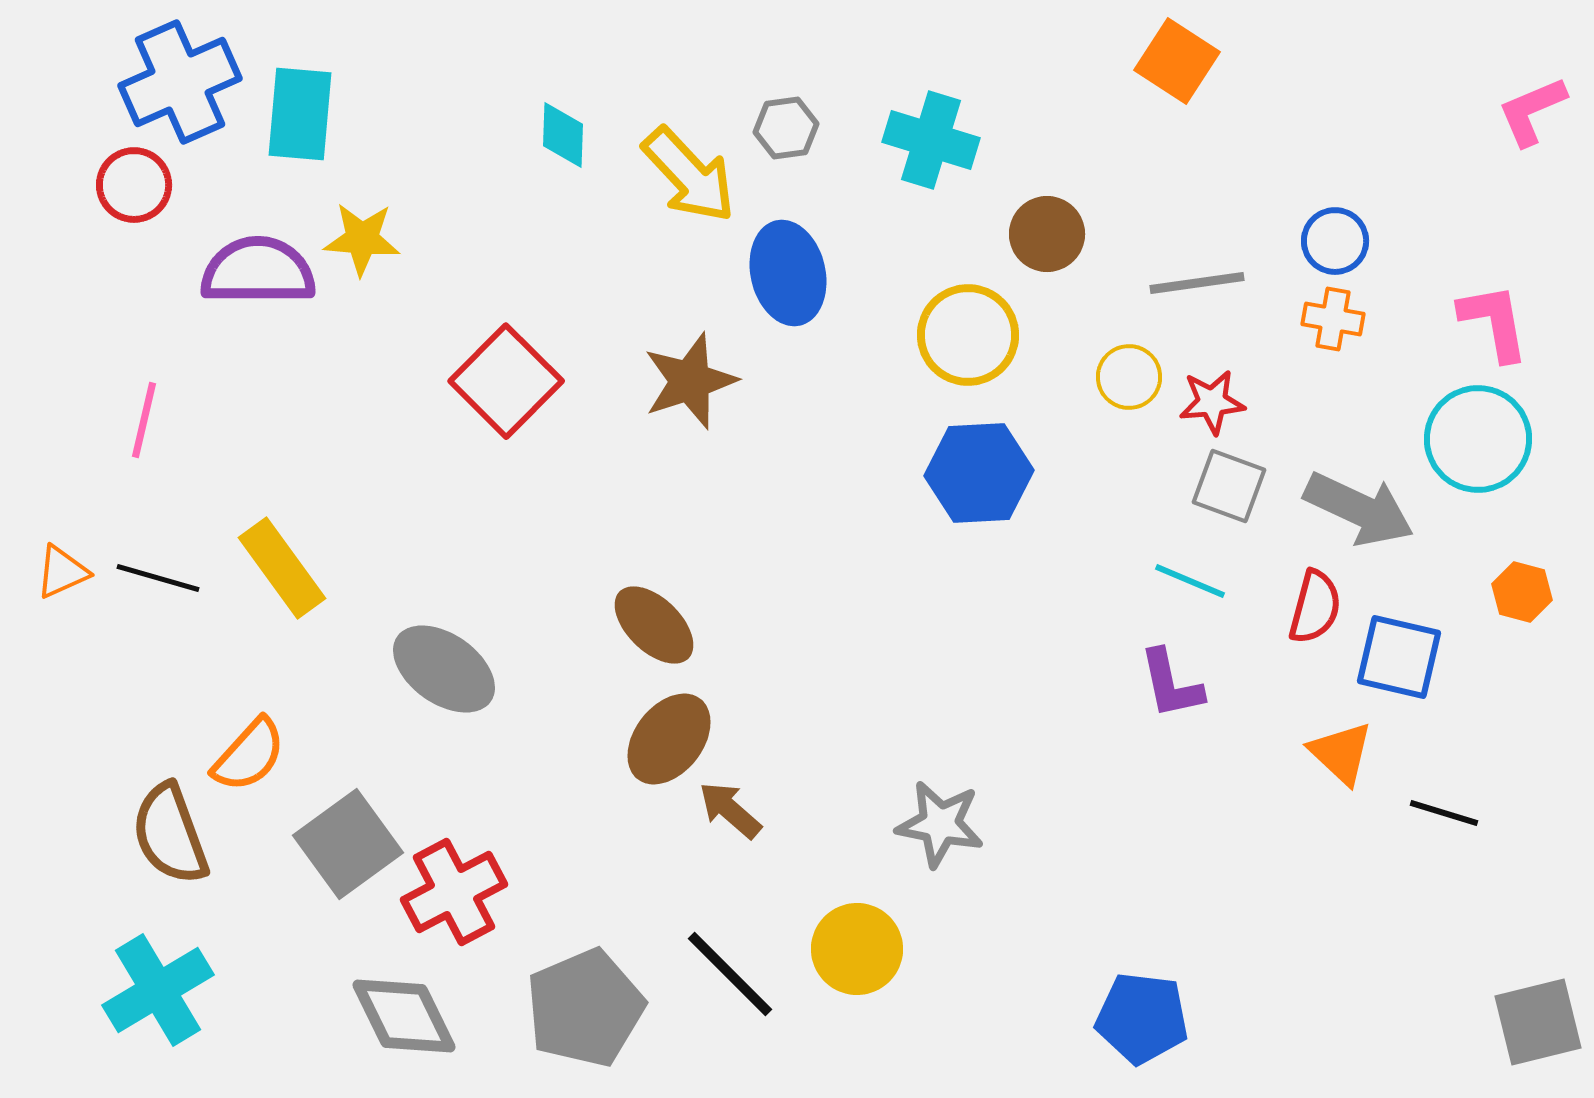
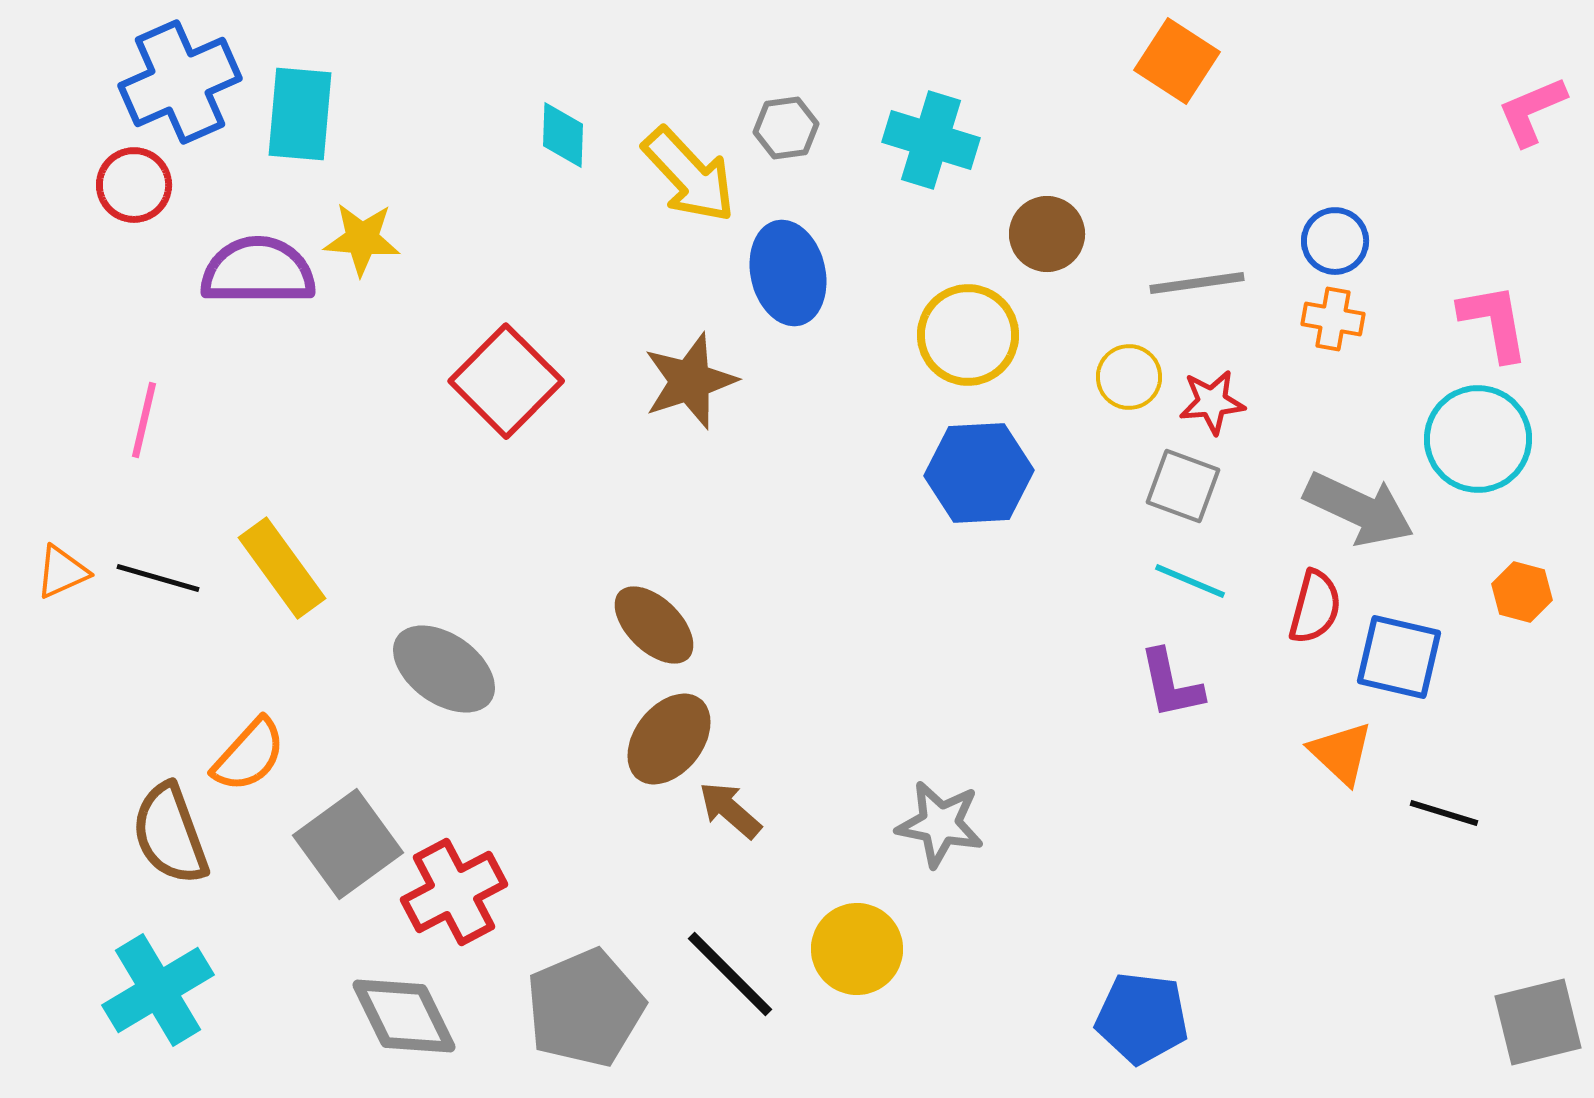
gray square at (1229, 486): moved 46 px left
